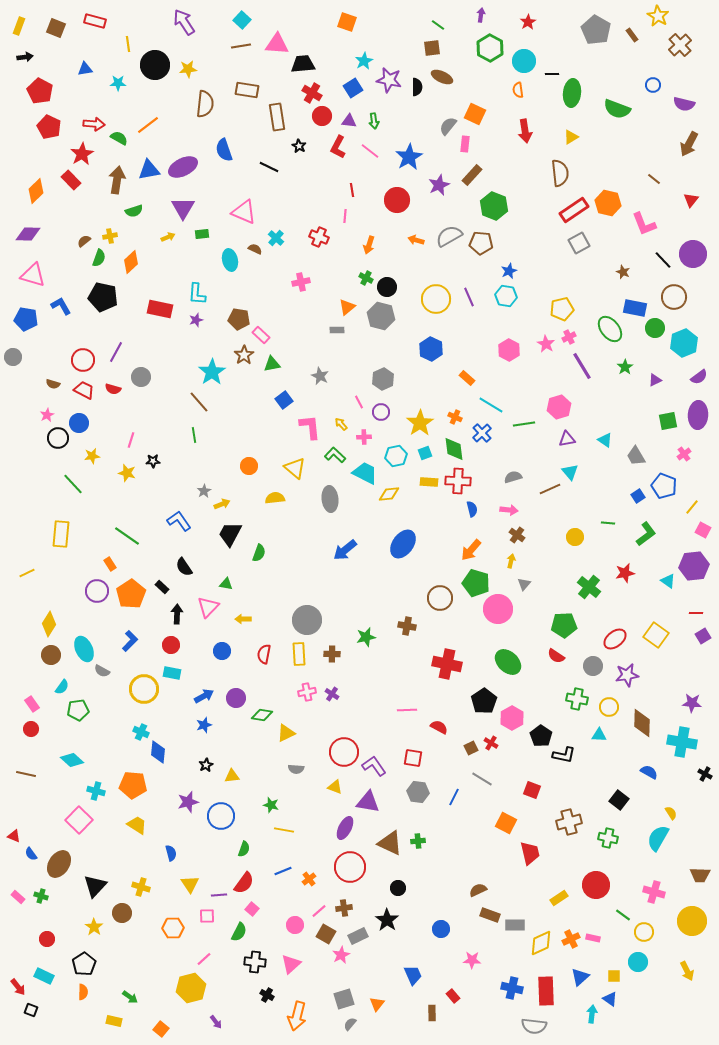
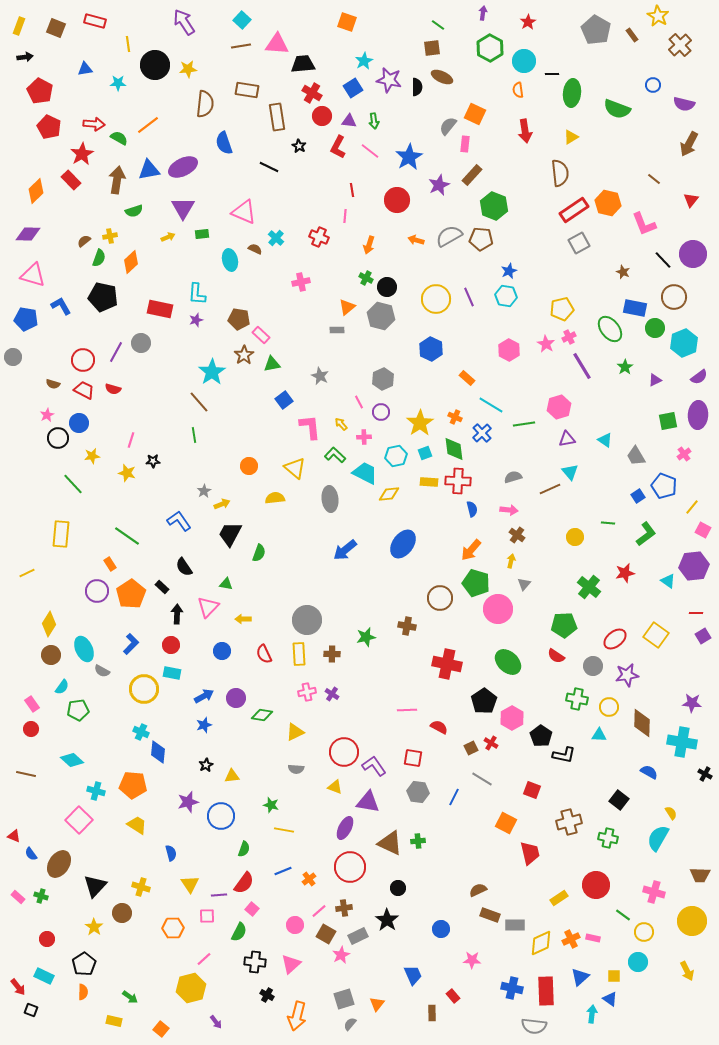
purple arrow at (481, 15): moved 2 px right, 2 px up
blue semicircle at (224, 150): moved 7 px up
brown pentagon at (481, 243): moved 4 px up
gray circle at (141, 377): moved 34 px up
blue L-shape at (130, 641): moved 1 px right, 3 px down
red semicircle at (264, 654): rotated 36 degrees counterclockwise
yellow triangle at (286, 733): moved 9 px right, 1 px up
